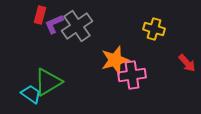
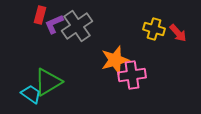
red arrow: moved 9 px left, 30 px up
